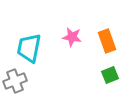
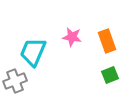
cyan trapezoid: moved 4 px right, 4 px down; rotated 12 degrees clockwise
